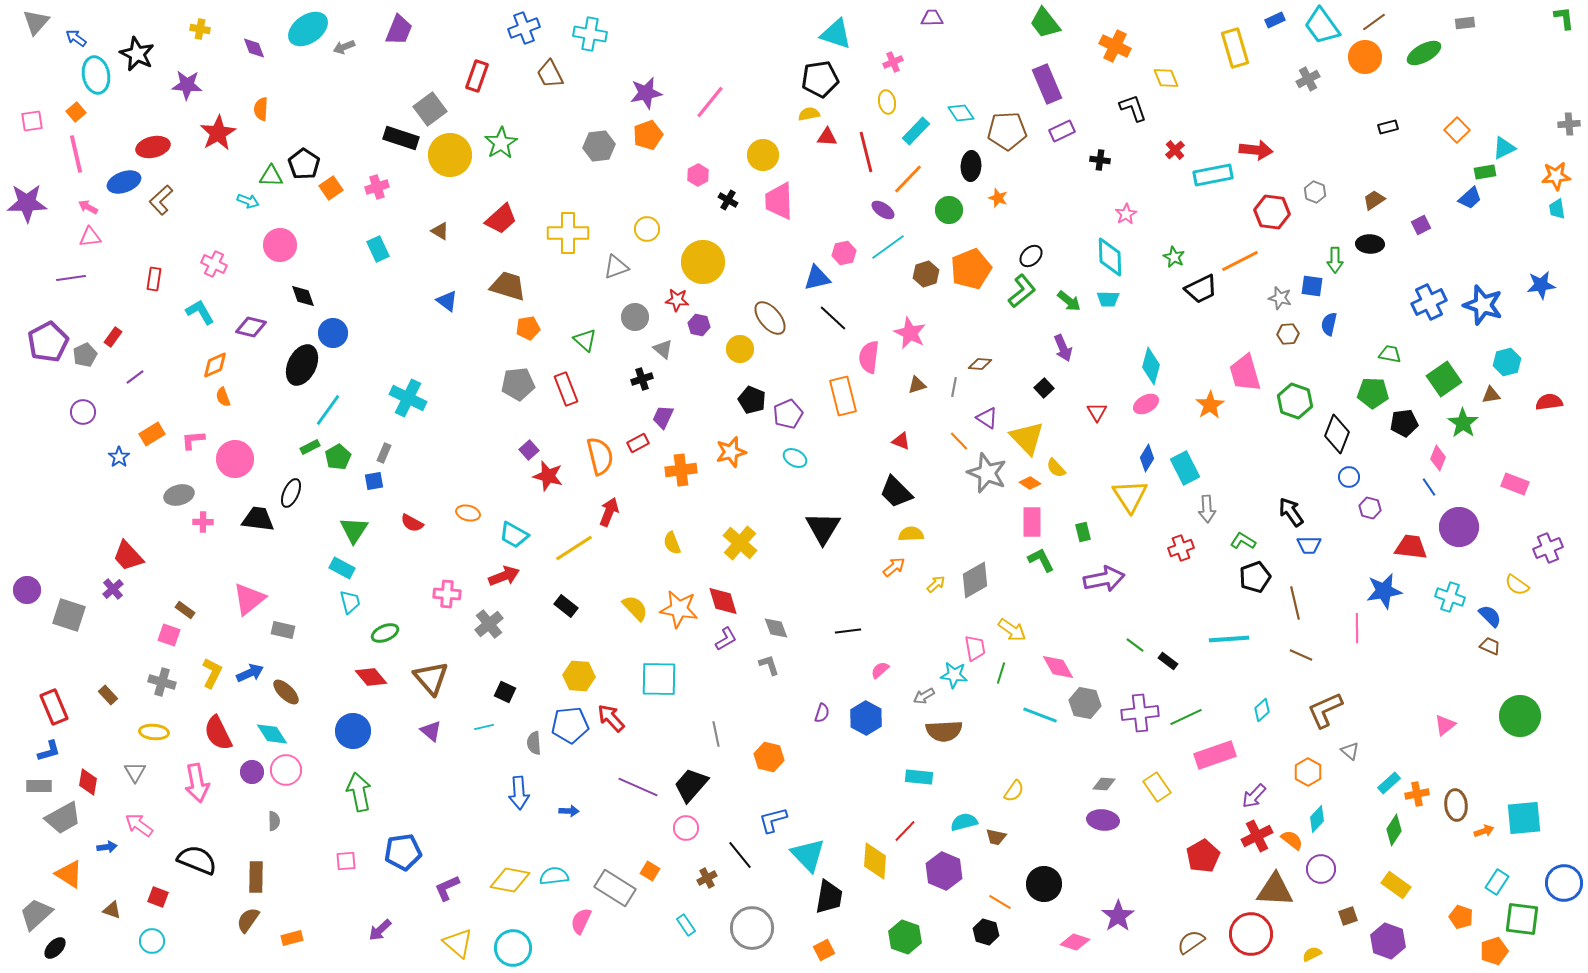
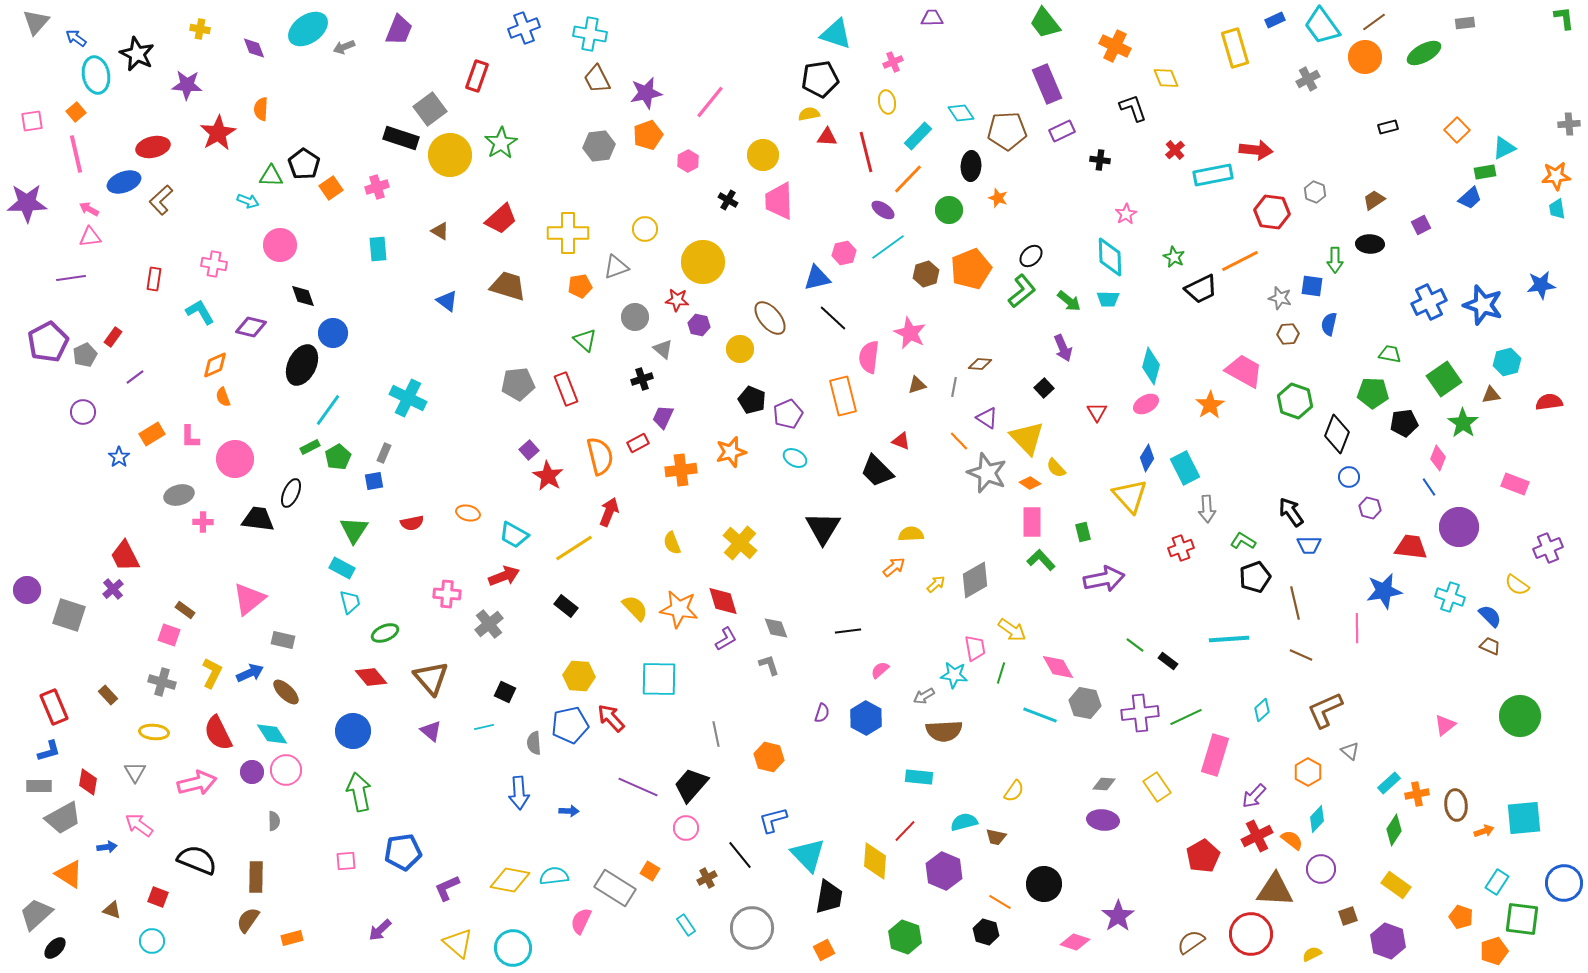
brown trapezoid at (550, 74): moved 47 px right, 5 px down
cyan rectangle at (916, 131): moved 2 px right, 5 px down
pink hexagon at (698, 175): moved 10 px left, 14 px up
pink arrow at (88, 207): moved 1 px right, 2 px down
yellow circle at (647, 229): moved 2 px left
cyan rectangle at (378, 249): rotated 20 degrees clockwise
pink cross at (214, 264): rotated 15 degrees counterclockwise
orange pentagon at (528, 328): moved 52 px right, 42 px up
pink trapezoid at (1245, 373): moved 1 px left, 2 px up; rotated 135 degrees clockwise
pink L-shape at (193, 440): moved 3 px left, 3 px up; rotated 85 degrees counterclockwise
red star at (548, 476): rotated 16 degrees clockwise
black trapezoid at (896, 492): moved 19 px left, 21 px up
yellow triangle at (1130, 496): rotated 9 degrees counterclockwise
red semicircle at (412, 523): rotated 40 degrees counterclockwise
red trapezoid at (128, 556): moved 3 px left; rotated 16 degrees clockwise
green L-shape at (1041, 560): rotated 16 degrees counterclockwise
gray rectangle at (283, 630): moved 10 px down
blue pentagon at (570, 725): rotated 6 degrees counterclockwise
pink rectangle at (1215, 755): rotated 54 degrees counterclockwise
pink arrow at (197, 783): rotated 93 degrees counterclockwise
